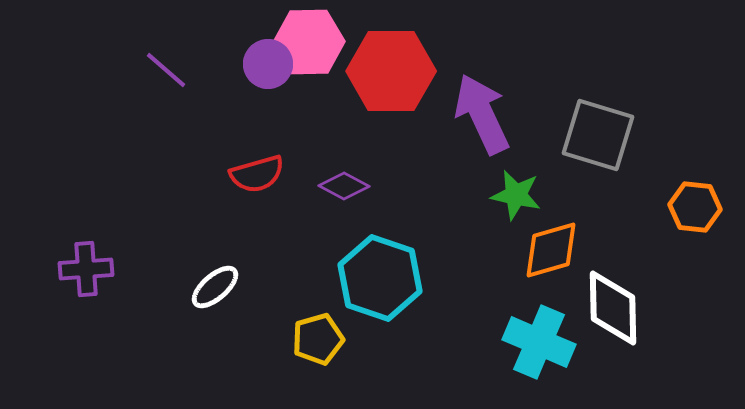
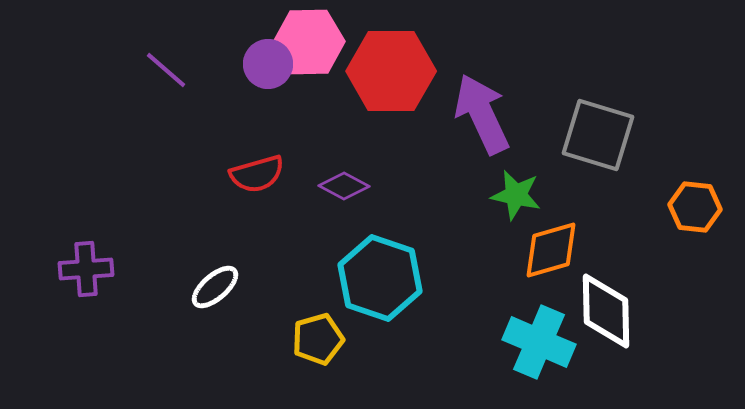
white diamond: moved 7 px left, 3 px down
